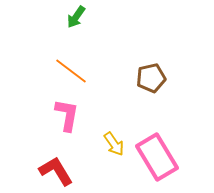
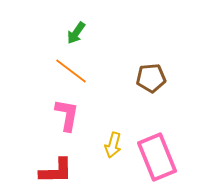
green arrow: moved 16 px down
brown pentagon: rotated 8 degrees clockwise
yellow arrow: moved 1 px left, 1 px down; rotated 50 degrees clockwise
pink rectangle: rotated 9 degrees clockwise
red L-shape: rotated 120 degrees clockwise
